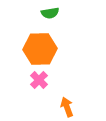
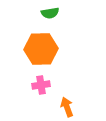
orange hexagon: moved 1 px right
pink cross: moved 2 px right, 5 px down; rotated 36 degrees clockwise
